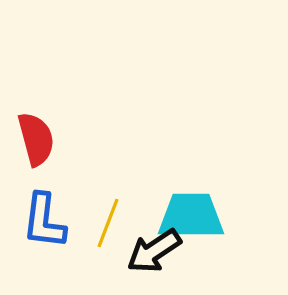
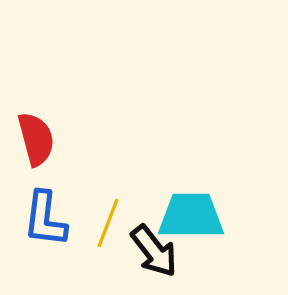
blue L-shape: moved 1 px right, 2 px up
black arrow: rotated 94 degrees counterclockwise
